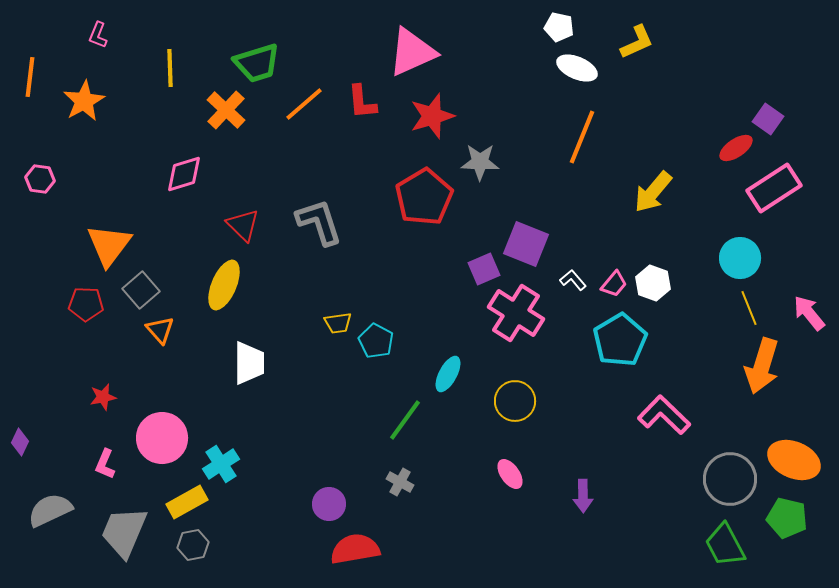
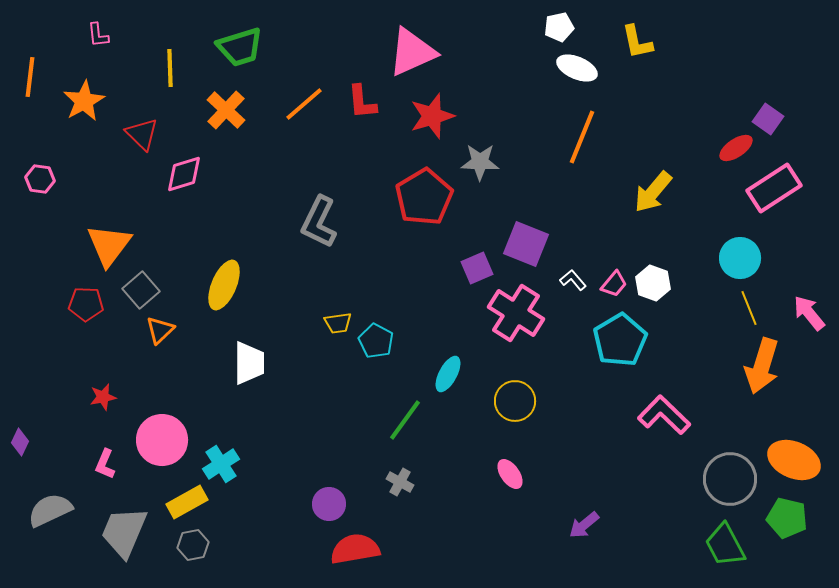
white pentagon at (559, 27): rotated 24 degrees counterclockwise
pink L-shape at (98, 35): rotated 28 degrees counterclockwise
yellow L-shape at (637, 42): rotated 102 degrees clockwise
green trapezoid at (257, 63): moved 17 px left, 16 px up
gray L-shape at (319, 222): rotated 136 degrees counterclockwise
red triangle at (243, 225): moved 101 px left, 91 px up
purple square at (484, 269): moved 7 px left, 1 px up
orange triangle at (160, 330): rotated 28 degrees clockwise
pink circle at (162, 438): moved 2 px down
purple arrow at (583, 496): moved 1 px right, 29 px down; rotated 52 degrees clockwise
